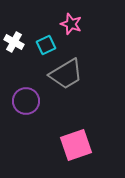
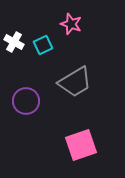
cyan square: moved 3 px left
gray trapezoid: moved 9 px right, 8 px down
pink square: moved 5 px right
